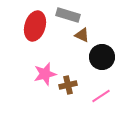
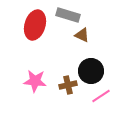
red ellipse: moved 1 px up
black circle: moved 11 px left, 14 px down
pink star: moved 10 px left, 7 px down; rotated 20 degrees clockwise
